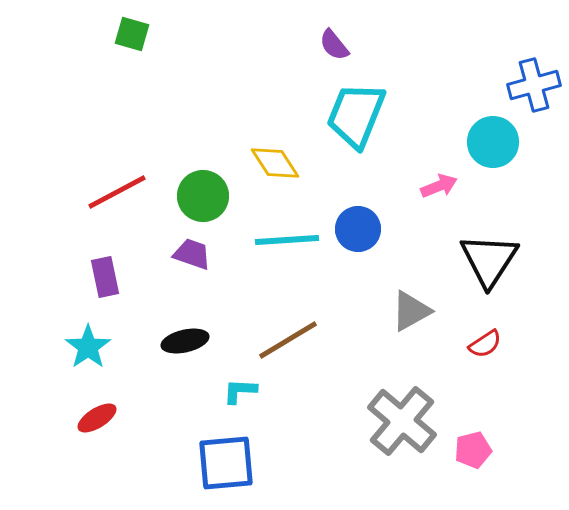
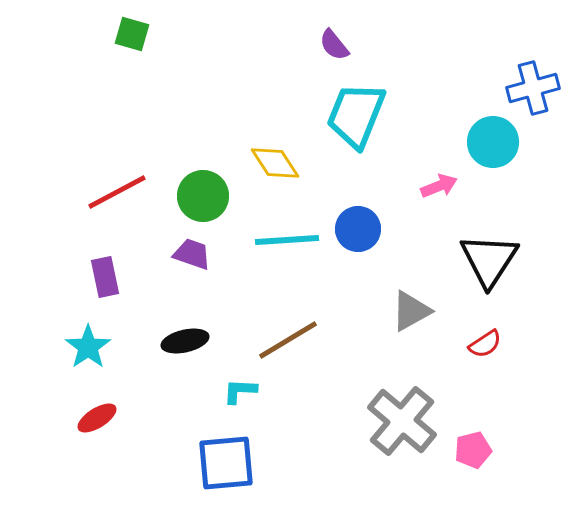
blue cross: moved 1 px left, 3 px down
